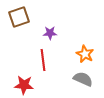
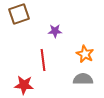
brown square: moved 3 px up
purple star: moved 5 px right, 2 px up
gray semicircle: rotated 24 degrees counterclockwise
